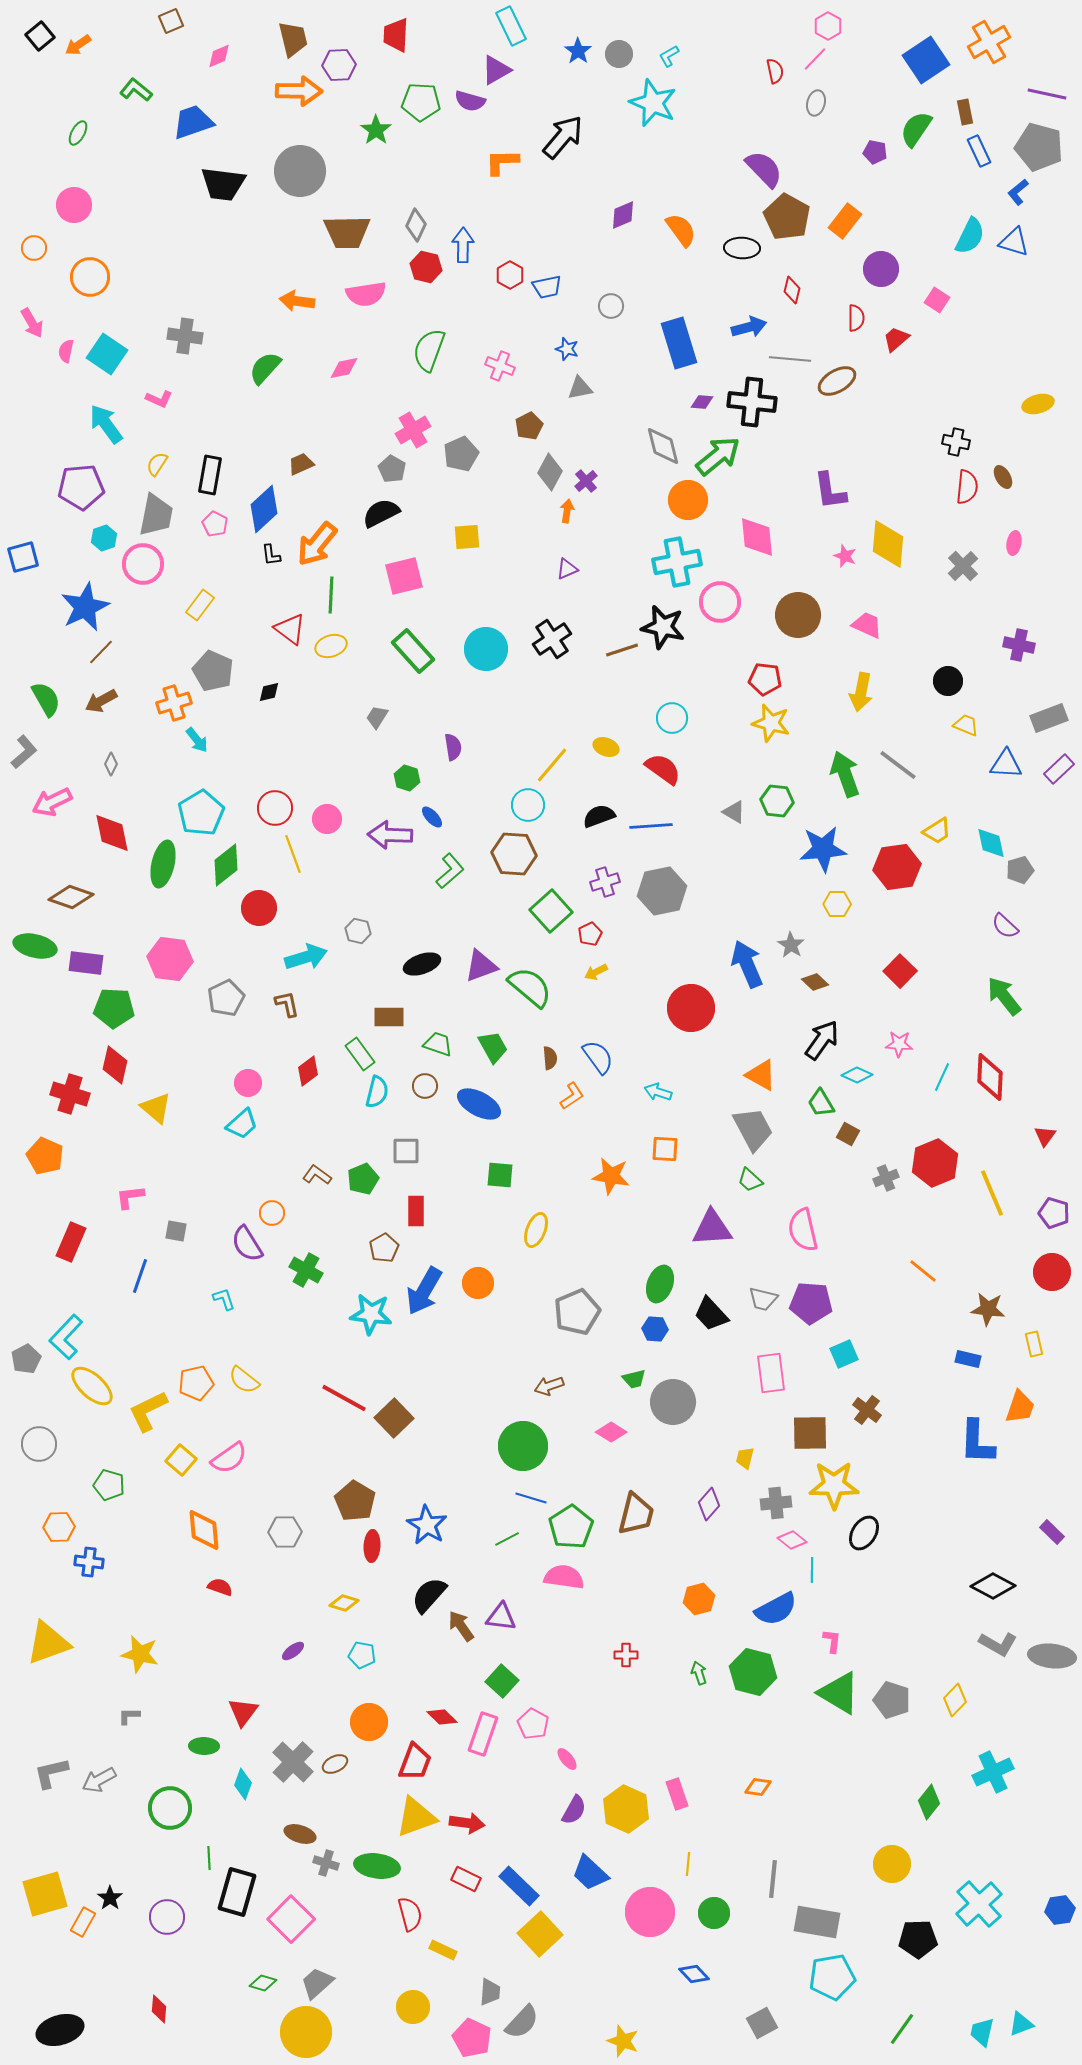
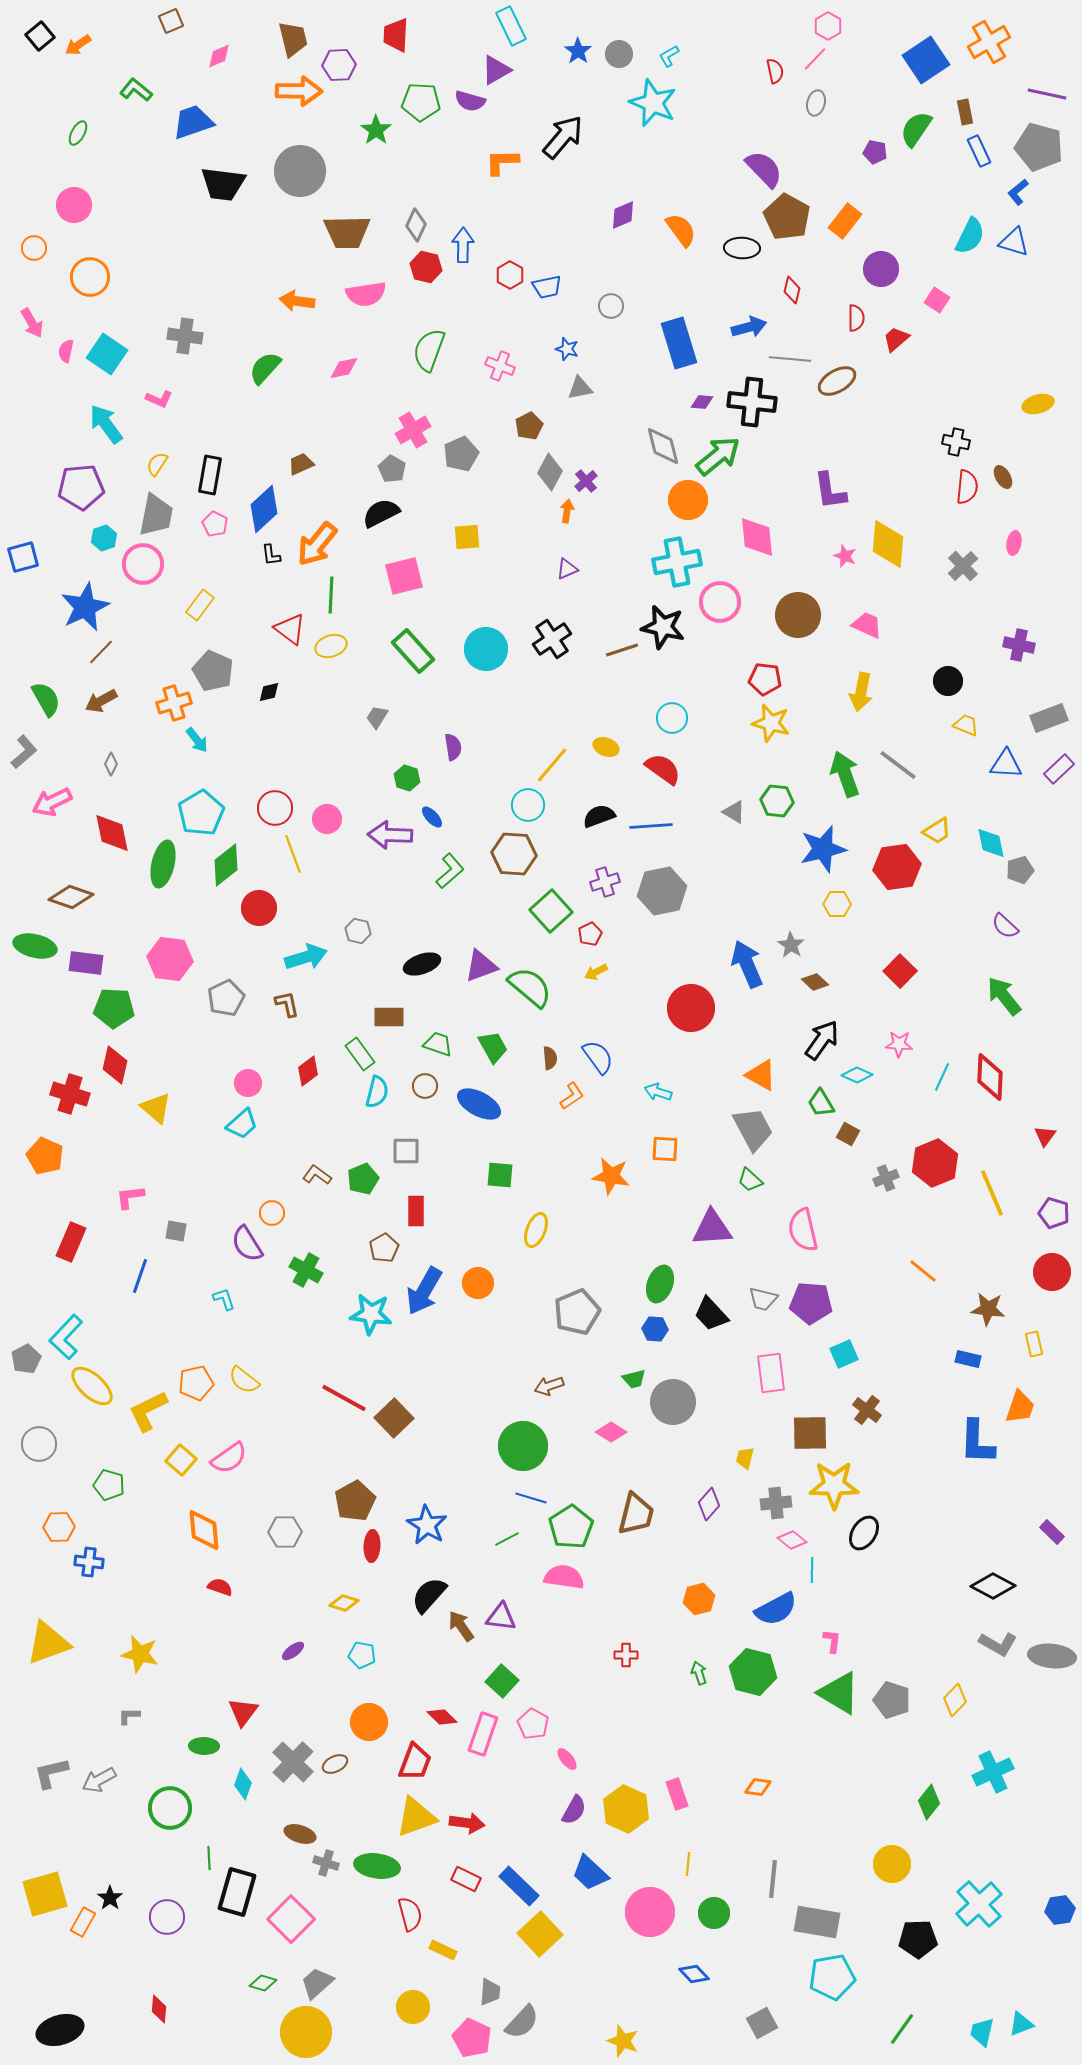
blue star at (823, 849): rotated 9 degrees counterclockwise
brown pentagon at (355, 1501): rotated 12 degrees clockwise
